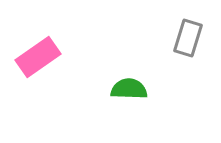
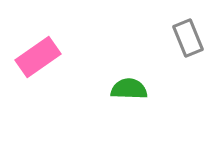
gray rectangle: rotated 39 degrees counterclockwise
